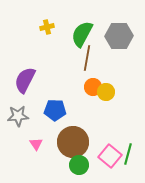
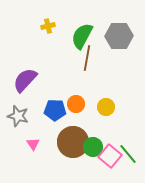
yellow cross: moved 1 px right, 1 px up
green semicircle: moved 2 px down
purple semicircle: rotated 16 degrees clockwise
orange circle: moved 17 px left, 17 px down
yellow circle: moved 15 px down
gray star: rotated 20 degrees clockwise
pink triangle: moved 3 px left
green line: rotated 55 degrees counterclockwise
green circle: moved 14 px right, 18 px up
